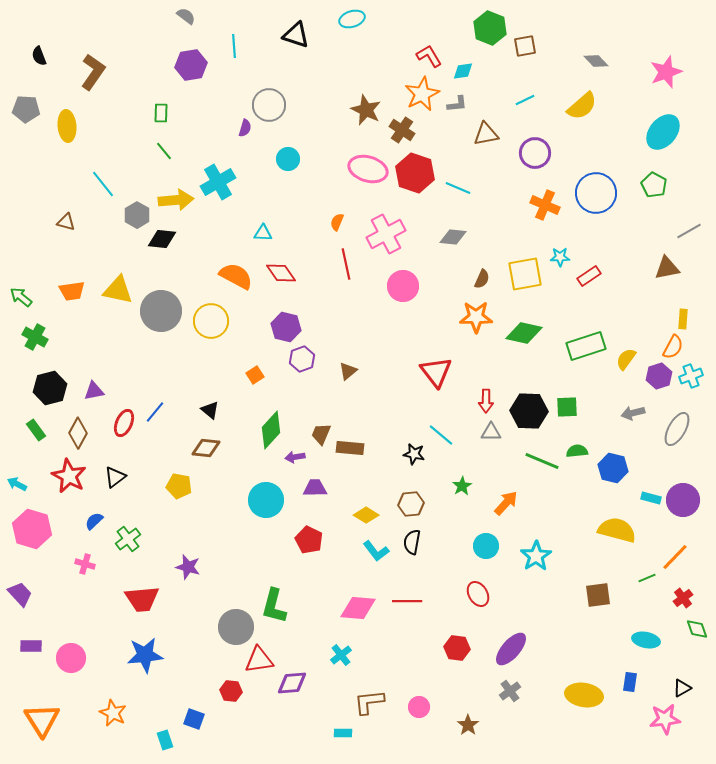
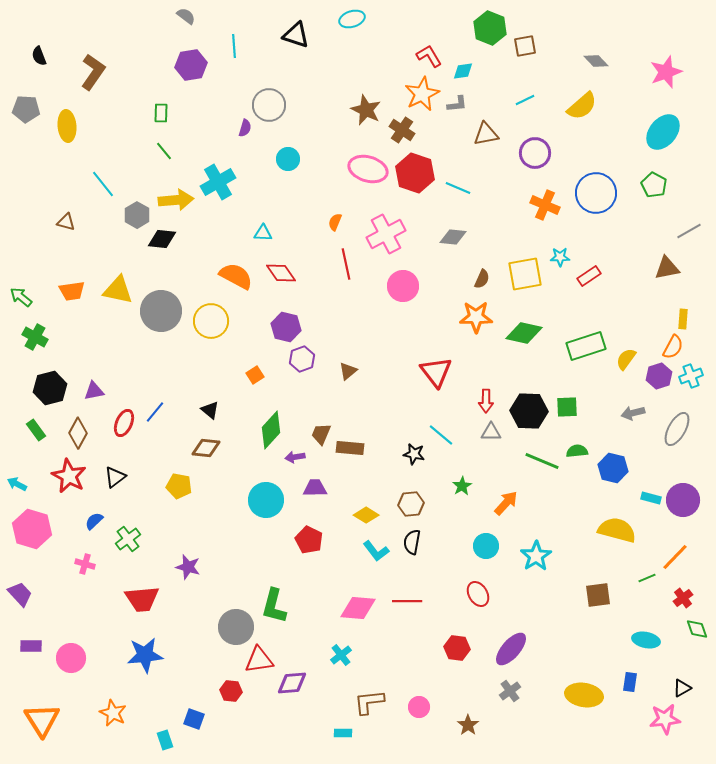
orange semicircle at (337, 222): moved 2 px left
